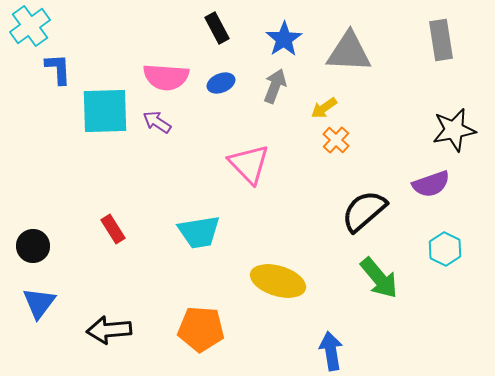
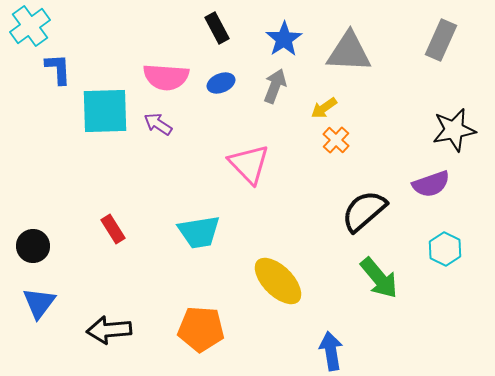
gray rectangle: rotated 33 degrees clockwise
purple arrow: moved 1 px right, 2 px down
yellow ellipse: rotated 28 degrees clockwise
